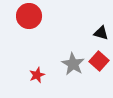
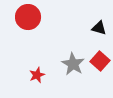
red circle: moved 1 px left, 1 px down
black triangle: moved 2 px left, 5 px up
red square: moved 1 px right
